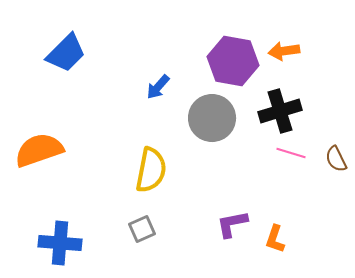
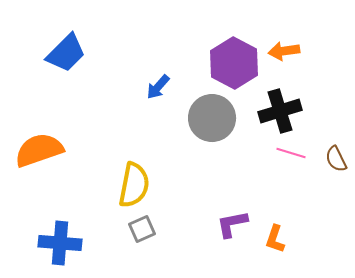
purple hexagon: moved 1 px right, 2 px down; rotated 18 degrees clockwise
yellow semicircle: moved 17 px left, 15 px down
